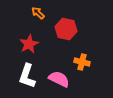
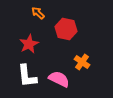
orange cross: rotated 21 degrees clockwise
white L-shape: rotated 25 degrees counterclockwise
